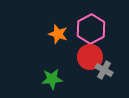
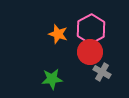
red circle: moved 5 px up
gray cross: moved 2 px left, 2 px down
